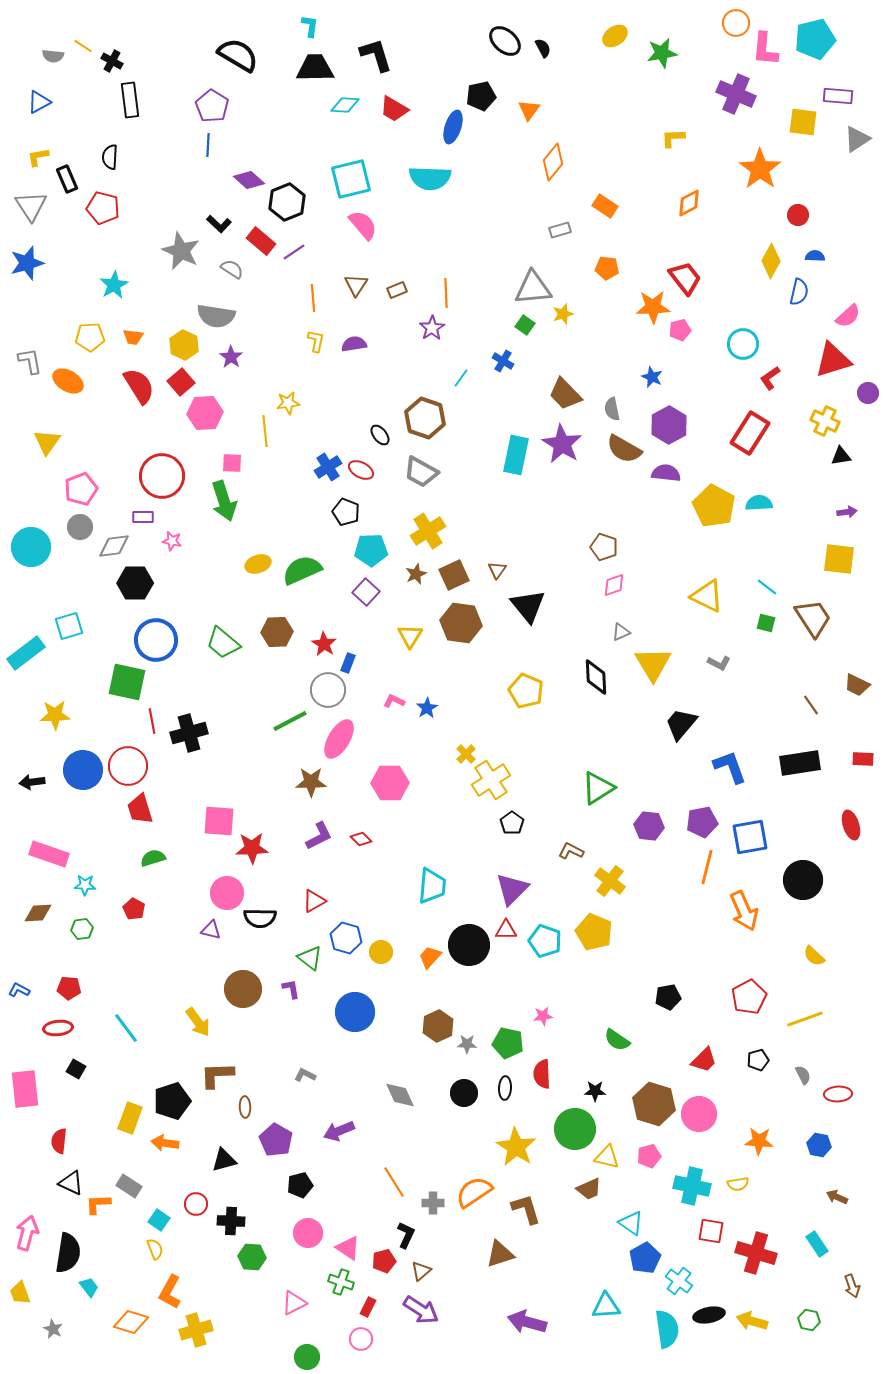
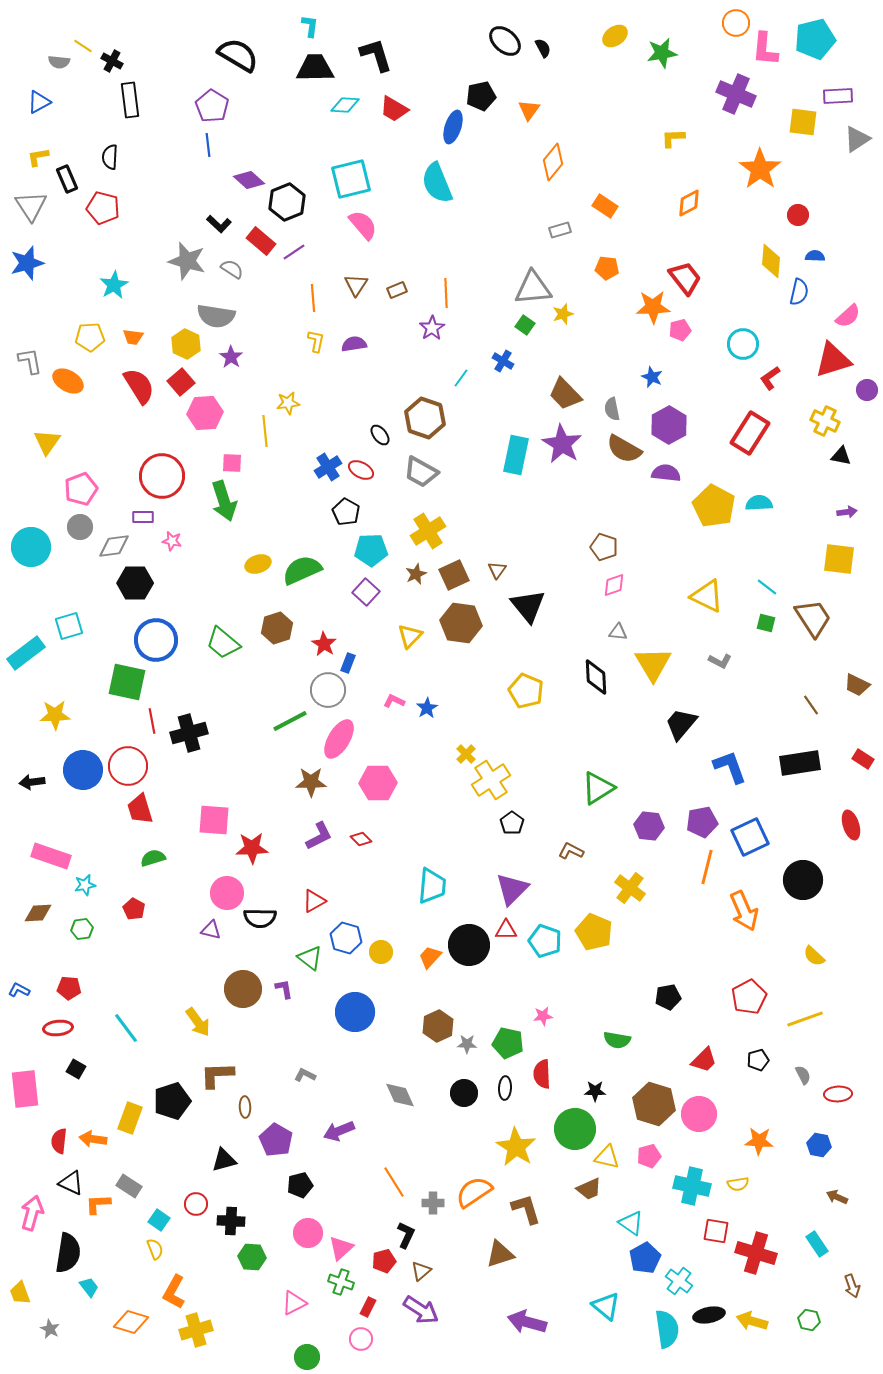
gray semicircle at (53, 56): moved 6 px right, 6 px down
purple rectangle at (838, 96): rotated 8 degrees counterclockwise
blue line at (208, 145): rotated 10 degrees counterclockwise
cyan semicircle at (430, 178): moved 7 px right, 5 px down; rotated 66 degrees clockwise
gray star at (181, 251): moved 6 px right, 10 px down; rotated 9 degrees counterclockwise
yellow diamond at (771, 261): rotated 24 degrees counterclockwise
yellow hexagon at (184, 345): moved 2 px right, 1 px up
purple circle at (868, 393): moved 1 px left, 3 px up
black triangle at (841, 456): rotated 20 degrees clockwise
black pentagon at (346, 512): rotated 8 degrees clockwise
brown hexagon at (277, 632): moved 4 px up; rotated 16 degrees counterclockwise
gray triangle at (621, 632): moved 3 px left; rotated 30 degrees clockwise
yellow triangle at (410, 636): rotated 12 degrees clockwise
gray L-shape at (719, 663): moved 1 px right, 2 px up
red rectangle at (863, 759): rotated 30 degrees clockwise
pink hexagon at (390, 783): moved 12 px left
pink square at (219, 821): moved 5 px left, 1 px up
blue square at (750, 837): rotated 15 degrees counterclockwise
pink rectangle at (49, 854): moved 2 px right, 2 px down
yellow cross at (610, 881): moved 20 px right, 7 px down
cyan star at (85, 885): rotated 15 degrees counterclockwise
purple L-shape at (291, 989): moved 7 px left
green semicircle at (617, 1040): rotated 24 degrees counterclockwise
orange arrow at (165, 1143): moved 72 px left, 4 px up
red square at (711, 1231): moved 5 px right
pink arrow at (27, 1233): moved 5 px right, 20 px up
pink triangle at (348, 1248): moved 7 px left; rotated 44 degrees clockwise
orange L-shape at (170, 1292): moved 4 px right
cyan triangle at (606, 1306): rotated 44 degrees clockwise
gray star at (53, 1329): moved 3 px left
